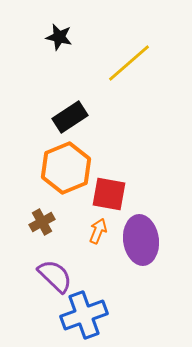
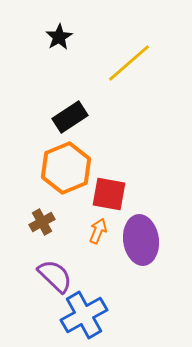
black star: rotated 28 degrees clockwise
blue cross: rotated 9 degrees counterclockwise
